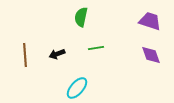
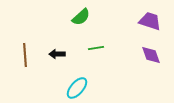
green semicircle: rotated 144 degrees counterclockwise
black arrow: rotated 21 degrees clockwise
